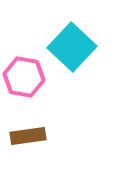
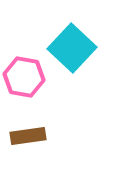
cyan square: moved 1 px down
